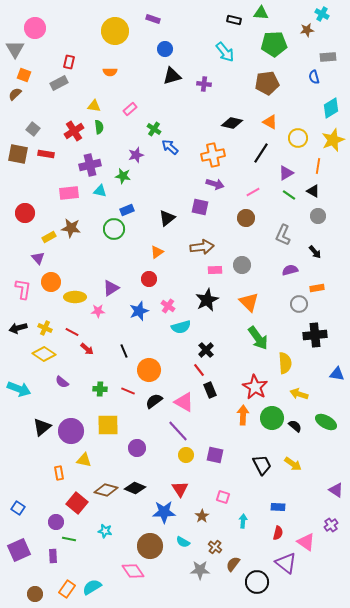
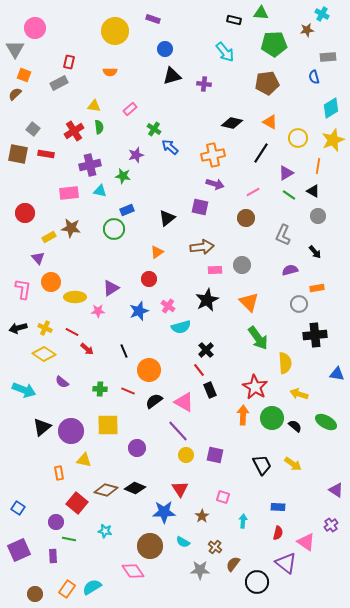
cyan arrow at (19, 389): moved 5 px right, 1 px down
